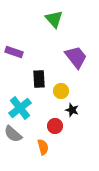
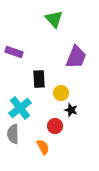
purple trapezoid: rotated 60 degrees clockwise
yellow circle: moved 2 px down
black star: moved 1 px left
gray semicircle: rotated 48 degrees clockwise
orange semicircle: rotated 14 degrees counterclockwise
